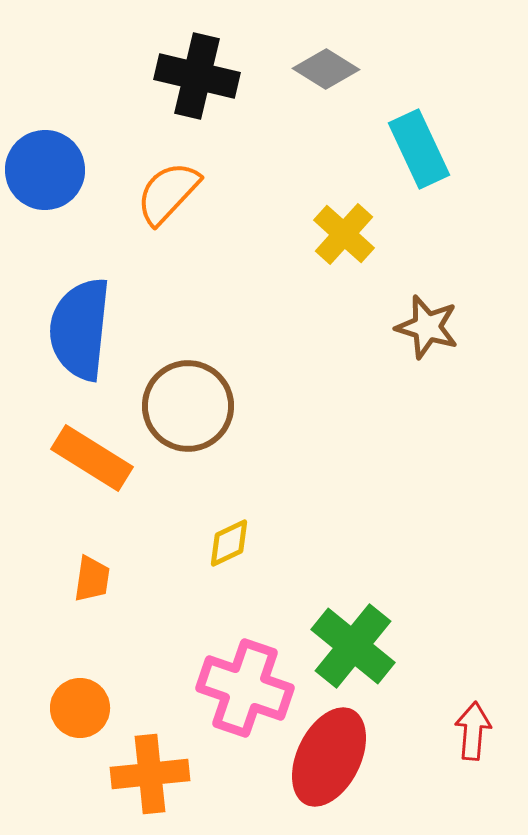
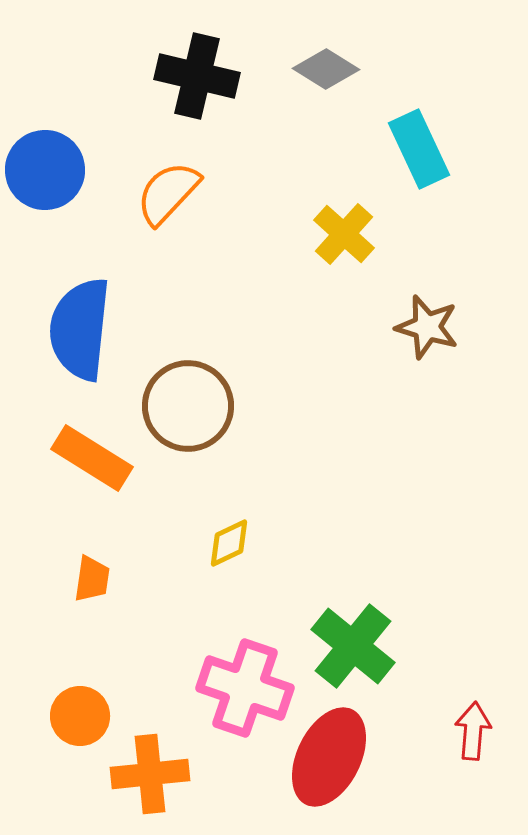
orange circle: moved 8 px down
